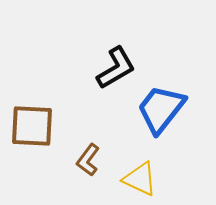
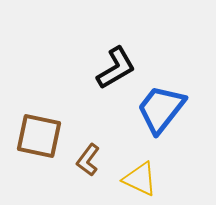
brown square: moved 7 px right, 10 px down; rotated 9 degrees clockwise
